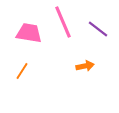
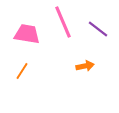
pink trapezoid: moved 2 px left, 1 px down
